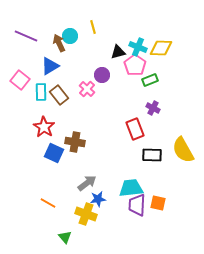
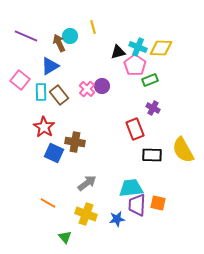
purple circle: moved 11 px down
blue star: moved 19 px right, 20 px down
